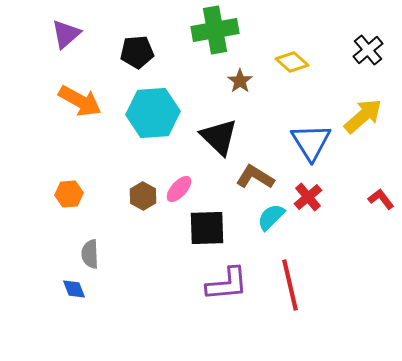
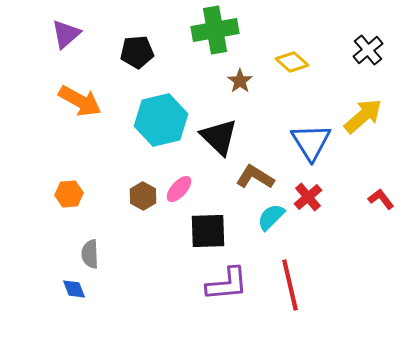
cyan hexagon: moved 8 px right, 7 px down; rotated 9 degrees counterclockwise
black square: moved 1 px right, 3 px down
